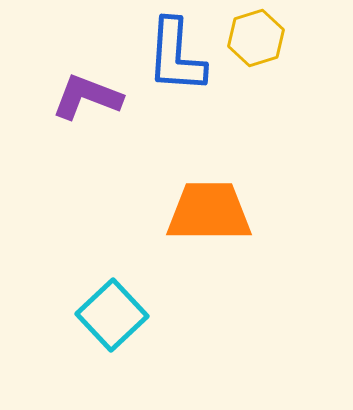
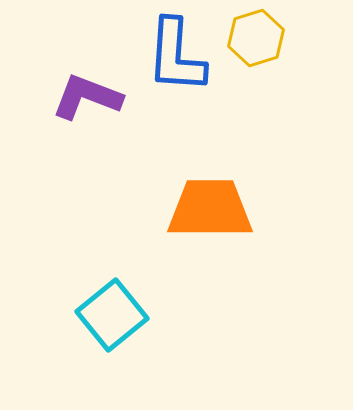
orange trapezoid: moved 1 px right, 3 px up
cyan square: rotated 4 degrees clockwise
